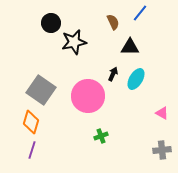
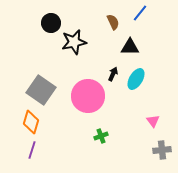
pink triangle: moved 9 px left, 8 px down; rotated 24 degrees clockwise
